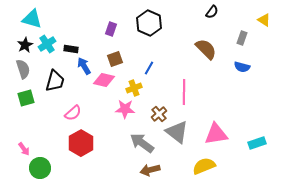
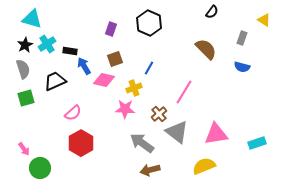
black rectangle: moved 1 px left, 2 px down
black trapezoid: rotated 130 degrees counterclockwise
pink line: rotated 30 degrees clockwise
